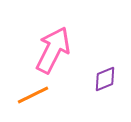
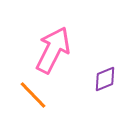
orange line: rotated 72 degrees clockwise
